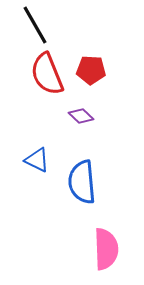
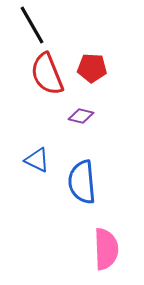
black line: moved 3 px left
red pentagon: moved 1 px right, 2 px up
purple diamond: rotated 30 degrees counterclockwise
